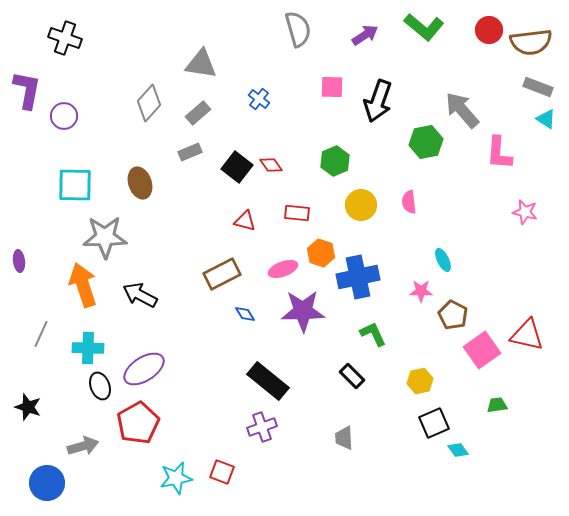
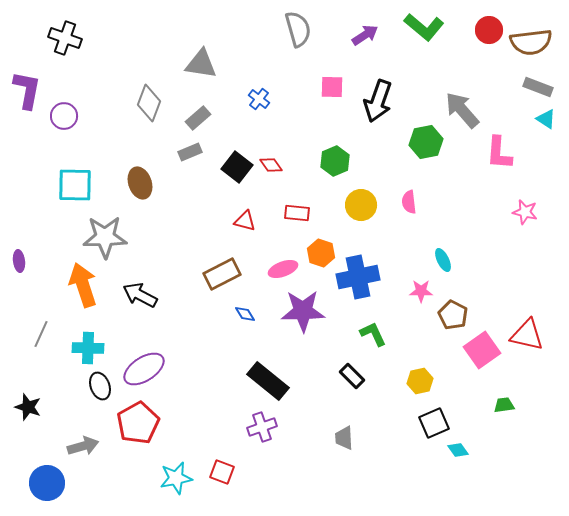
gray diamond at (149, 103): rotated 21 degrees counterclockwise
gray rectangle at (198, 113): moved 5 px down
green trapezoid at (497, 405): moved 7 px right
